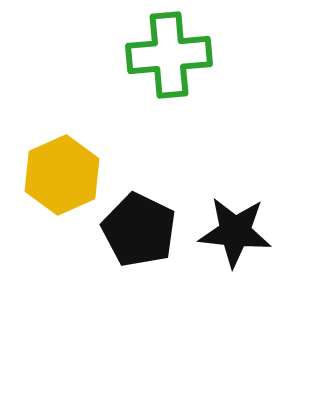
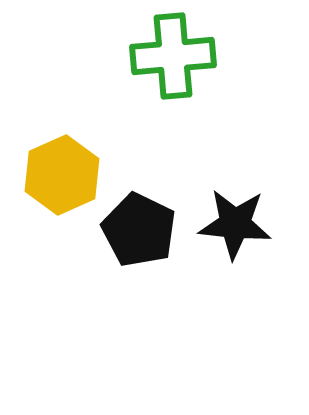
green cross: moved 4 px right, 1 px down
black star: moved 8 px up
